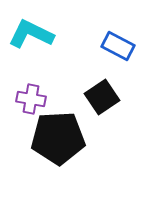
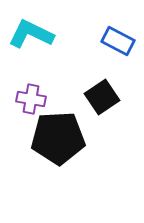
blue rectangle: moved 5 px up
